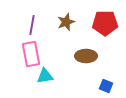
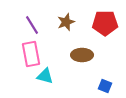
purple line: rotated 42 degrees counterclockwise
brown ellipse: moved 4 px left, 1 px up
cyan triangle: rotated 24 degrees clockwise
blue square: moved 1 px left
